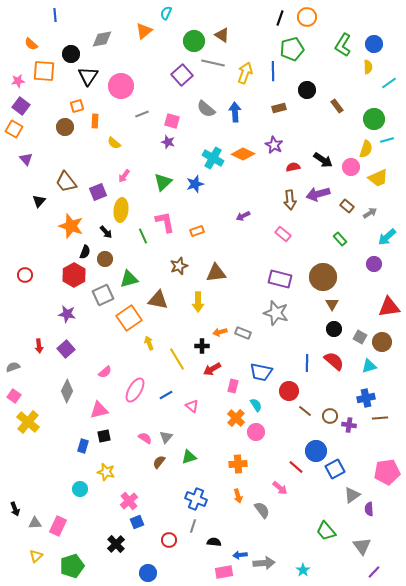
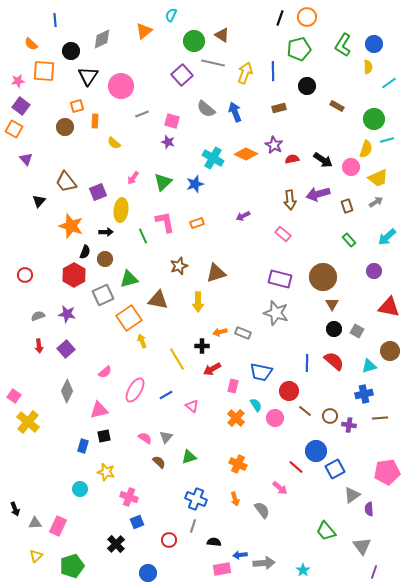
cyan semicircle at (166, 13): moved 5 px right, 2 px down
blue line at (55, 15): moved 5 px down
gray diamond at (102, 39): rotated 15 degrees counterclockwise
green pentagon at (292, 49): moved 7 px right
black circle at (71, 54): moved 3 px up
black circle at (307, 90): moved 4 px up
brown rectangle at (337, 106): rotated 24 degrees counterclockwise
blue arrow at (235, 112): rotated 18 degrees counterclockwise
orange diamond at (243, 154): moved 3 px right
red semicircle at (293, 167): moved 1 px left, 8 px up
pink arrow at (124, 176): moved 9 px right, 2 px down
brown rectangle at (347, 206): rotated 32 degrees clockwise
gray arrow at (370, 213): moved 6 px right, 11 px up
orange rectangle at (197, 231): moved 8 px up
black arrow at (106, 232): rotated 48 degrees counterclockwise
green rectangle at (340, 239): moved 9 px right, 1 px down
purple circle at (374, 264): moved 7 px down
brown triangle at (216, 273): rotated 10 degrees counterclockwise
red triangle at (389, 307): rotated 20 degrees clockwise
gray square at (360, 337): moved 3 px left, 6 px up
brown circle at (382, 342): moved 8 px right, 9 px down
yellow arrow at (149, 343): moved 7 px left, 2 px up
gray semicircle at (13, 367): moved 25 px right, 51 px up
blue cross at (366, 398): moved 2 px left, 4 px up
pink circle at (256, 432): moved 19 px right, 14 px up
brown semicircle at (159, 462): rotated 96 degrees clockwise
orange cross at (238, 464): rotated 30 degrees clockwise
orange arrow at (238, 496): moved 3 px left, 3 px down
pink cross at (129, 501): moved 4 px up; rotated 30 degrees counterclockwise
pink rectangle at (224, 572): moved 2 px left, 3 px up
purple line at (374, 572): rotated 24 degrees counterclockwise
